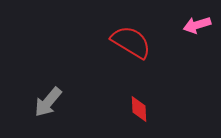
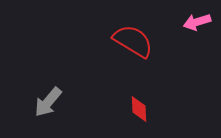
pink arrow: moved 3 px up
red semicircle: moved 2 px right, 1 px up
